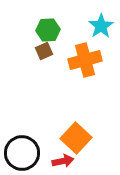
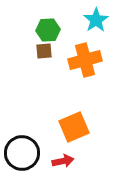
cyan star: moved 5 px left, 6 px up
brown square: rotated 18 degrees clockwise
orange square: moved 2 px left, 11 px up; rotated 24 degrees clockwise
